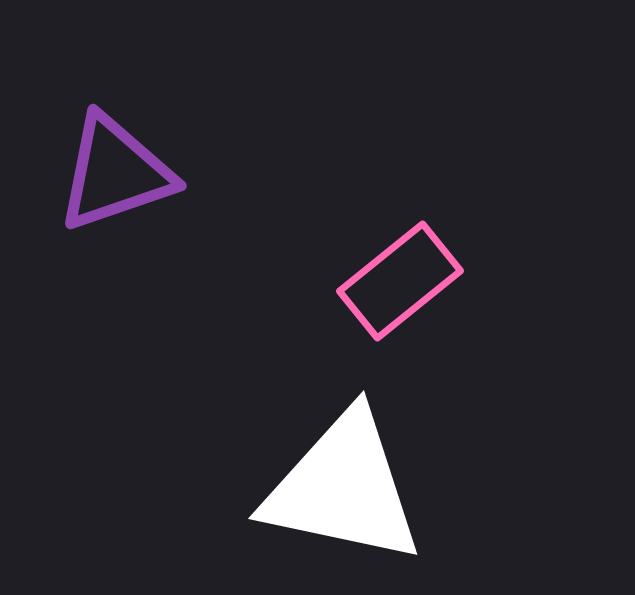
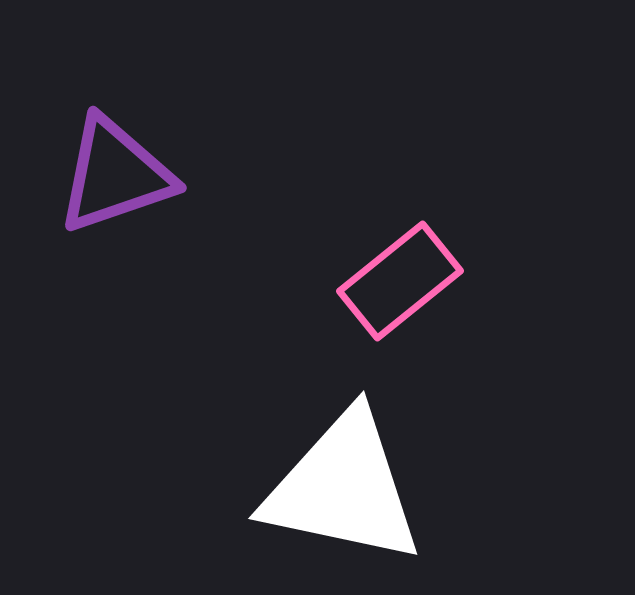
purple triangle: moved 2 px down
